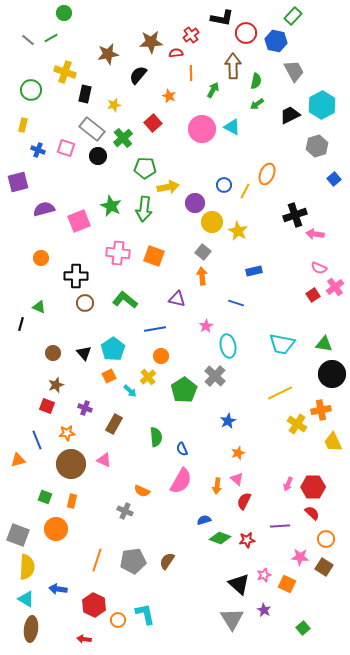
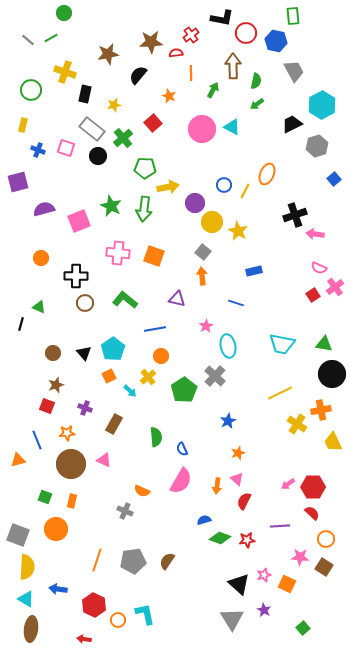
green rectangle at (293, 16): rotated 48 degrees counterclockwise
black trapezoid at (290, 115): moved 2 px right, 9 px down
pink arrow at (288, 484): rotated 32 degrees clockwise
